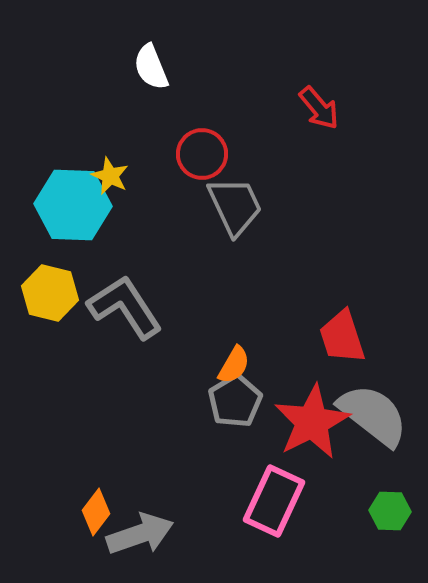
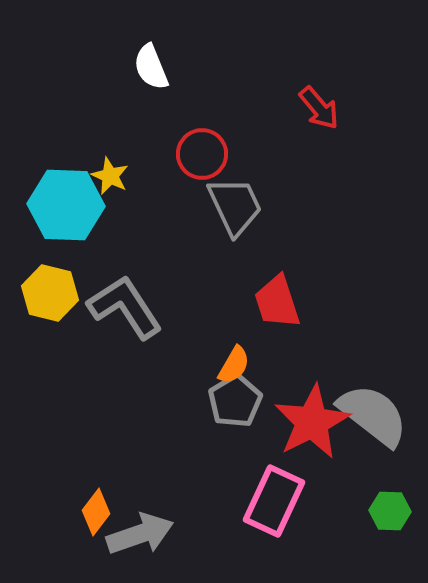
cyan hexagon: moved 7 px left
red trapezoid: moved 65 px left, 35 px up
